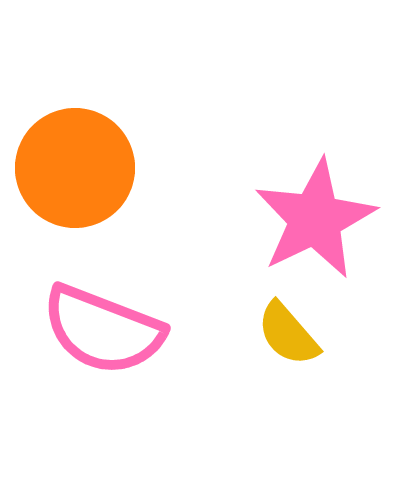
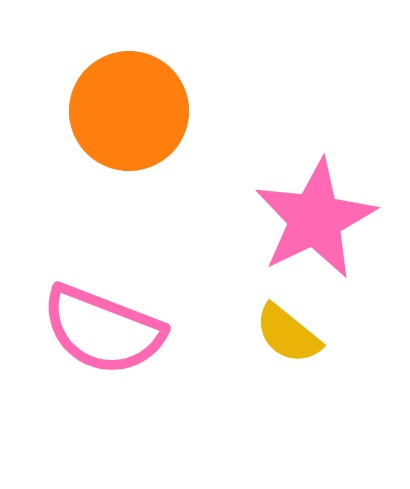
orange circle: moved 54 px right, 57 px up
yellow semicircle: rotated 10 degrees counterclockwise
